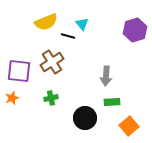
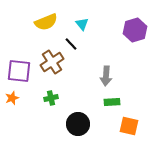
black line: moved 3 px right, 8 px down; rotated 32 degrees clockwise
black circle: moved 7 px left, 6 px down
orange square: rotated 36 degrees counterclockwise
